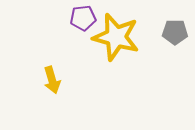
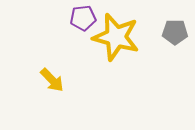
yellow arrow: rotated 28 degrees counterclockwise
